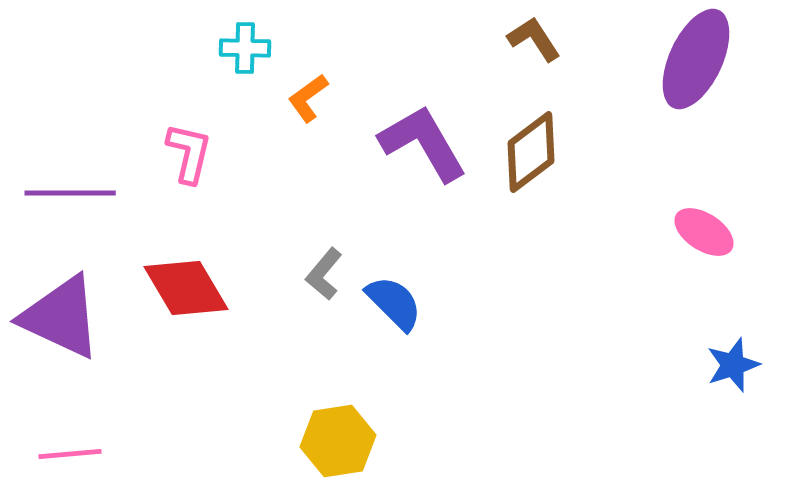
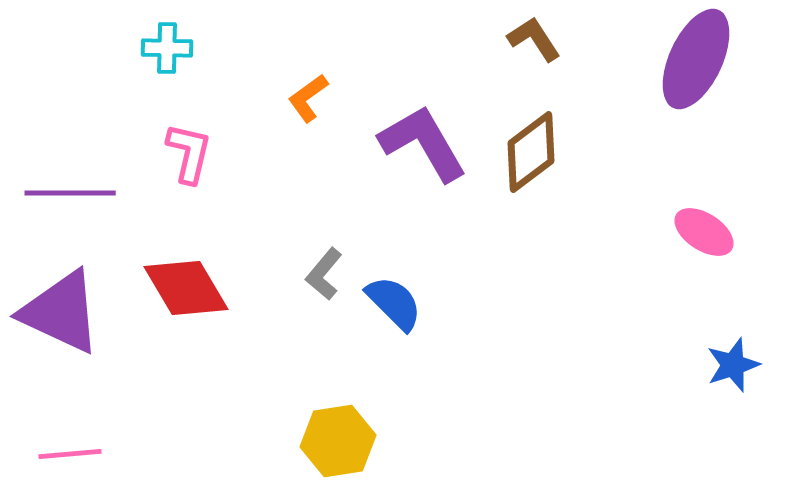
cyan cross: moved 78 px left
purple triangle: moved 5 px up
